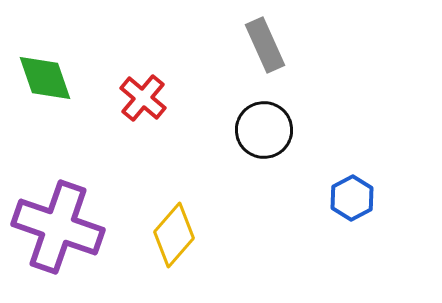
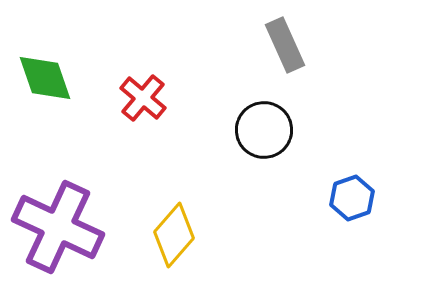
gray rectangle: moved 20 px right
blue hexagon: rotated 9 degrees clockwise
purple cross: rotated 6 degrees clockwise
